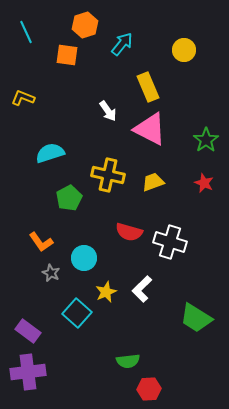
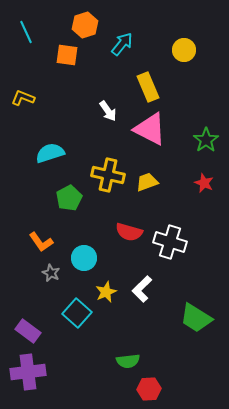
yellow trapezoid: moved 6 px left
